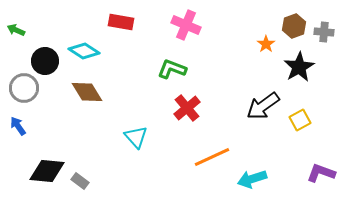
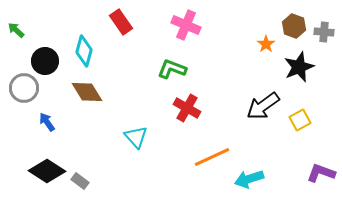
red rectangle: rotated 45 degrees clockwise
brown hexagon: rotated 20 degrees counterclockwise
green arrow: rotated 18 degrees clockwise
cyan diamond: rotated 72 degrees clockwise
black star: rotated 8 degrees clockwise
red cross: rotated 20 degrees counterclockwise
blue arrow: moved 29 px right, 4 px up
black diamond: rotated 27 degrees clockwise
cyan arrow: moved 3 px left
